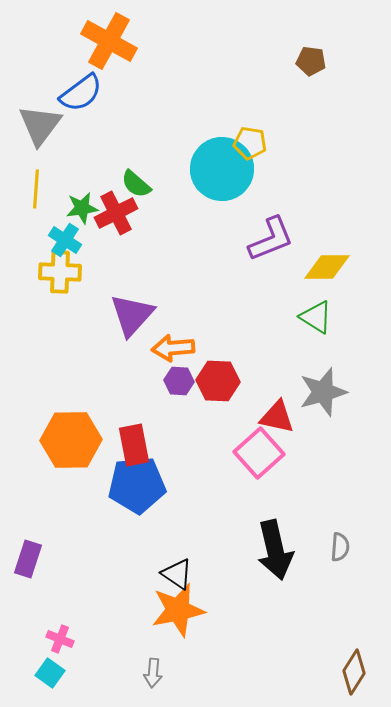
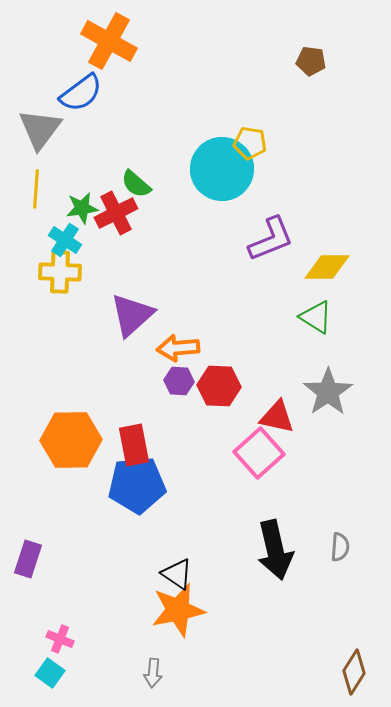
gray triangle: moved 4 px down
purple triangle: rotated 6 degrees clockwise
orange arrow: moved 5 px right
red hexagon: moved 1 px right, 5 px down
gray star: moved 5 px right; rotated 18 degrees counterclockwise
